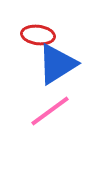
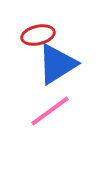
red ellipse: rotated 20 degrees counterclockwise
